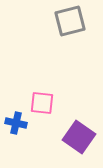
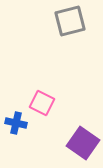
pink square: rotated 20 degrees clockwise
purple square: moved 4 px right, 6 px down
